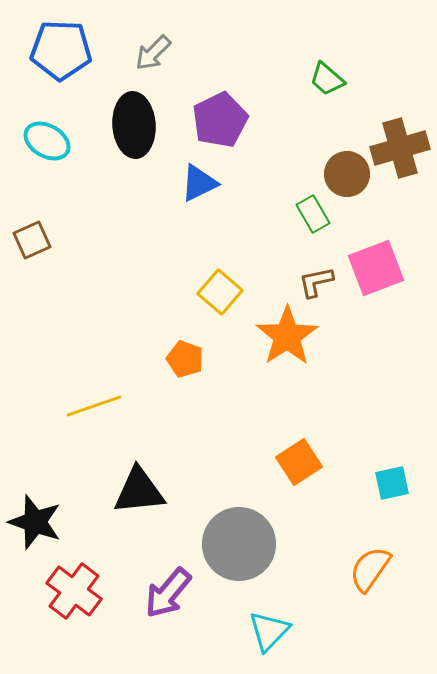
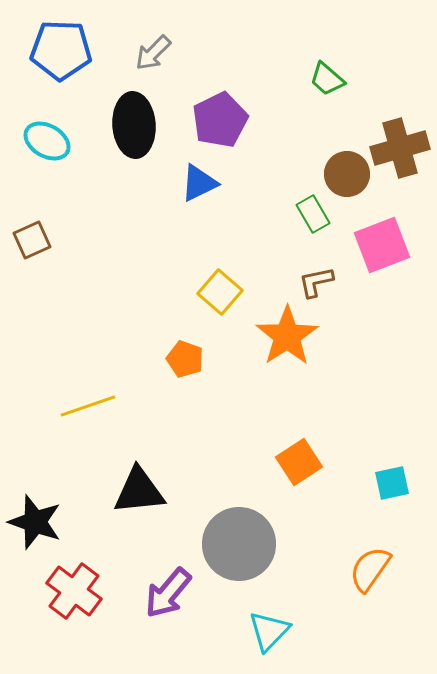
pink square: moved 6 px right, 23 px up
yellow line: moved 6 px left
